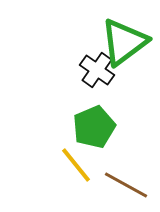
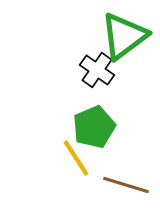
green triangle: moved 6 px up
yellow line: moved 7 px up; rotated 6 degrees clockwise
brown line: rotated 12 degrees counterclockwise
